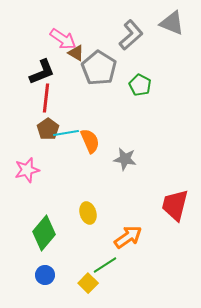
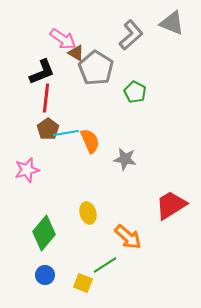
gray pentagon: moved 3 px left
green pentagon: moved 5 px left, 7 px down
red trapezoid: moved 4 px left; rotated 44 degrees clockwise
orange arrow: rotated 76 degrees clockwise
yellow square: moved 5 px left; rotated 24 degrees counterclockwise
